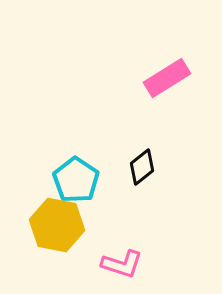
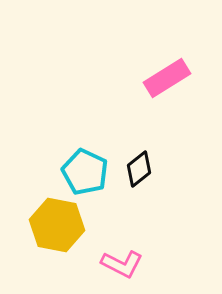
black diamond: moved 3 px left, 2 px down
cyan pentagon: moved 9 px right, 8 px up; rotated 9 degrees counterclockwise
pink L-shape: rotated 9 degrees clockwise
